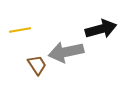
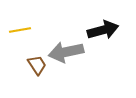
black arrow: moved 2 px right, 1 px down
